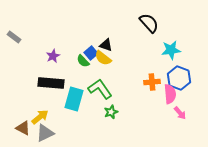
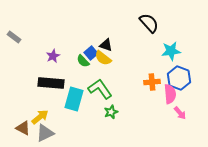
cyan star: moved 1 px down
